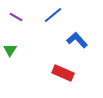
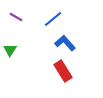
blue line: moved 4 px down
blue L-shape: moved 12 px left, 3 px down
red rectangle: moved 2 px up; rotated 35 degrees clockwise
